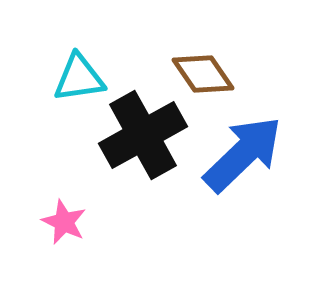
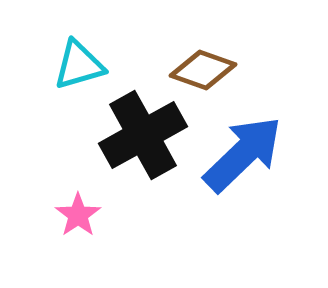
brown diamond: moved 4 px up; rotated 36 degrees counterclockwise
cyan triangle: moved 13 px up; rotated 8 degrees counterclockwise
pink star: moved 14 px right, 7 px up; rotated 12 degrees clockwise
